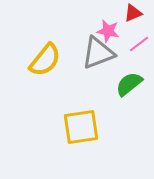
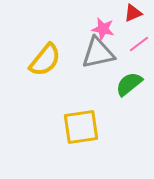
pink star: moved 5 px left, 2 px up
gray triangle: rotated 9 degrees clockwise
